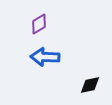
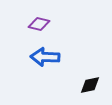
purple diamond: rotated 45 degrees clockwise
